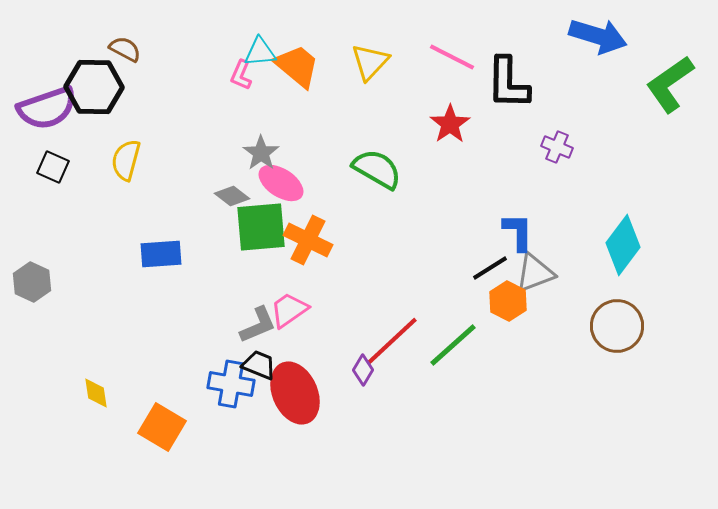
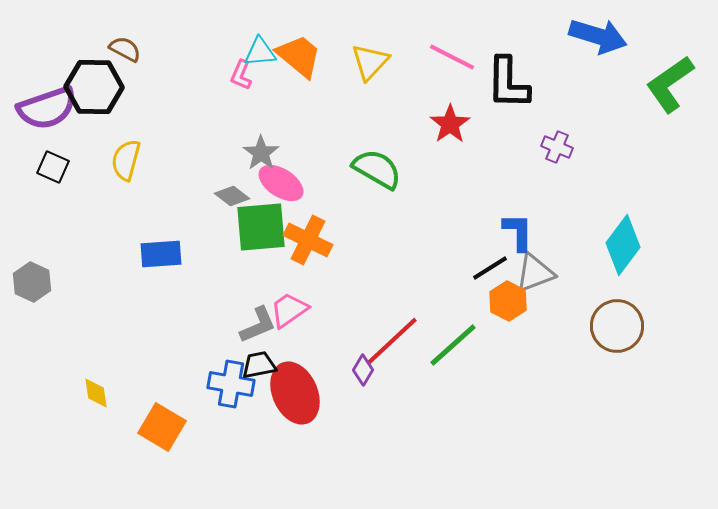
orange trapezoid: moved 2 px right, 10 px up
black trapezoid: rotated 33 degrees counterclockwise
